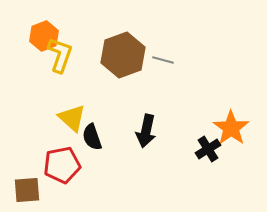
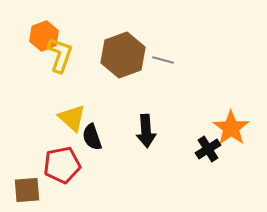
black arrow: rotated 16 degrees counterclockwise
